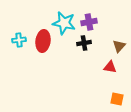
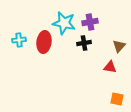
purple cross: moved 1 px right
red ellipse: moved 1 px right, 1 px down
